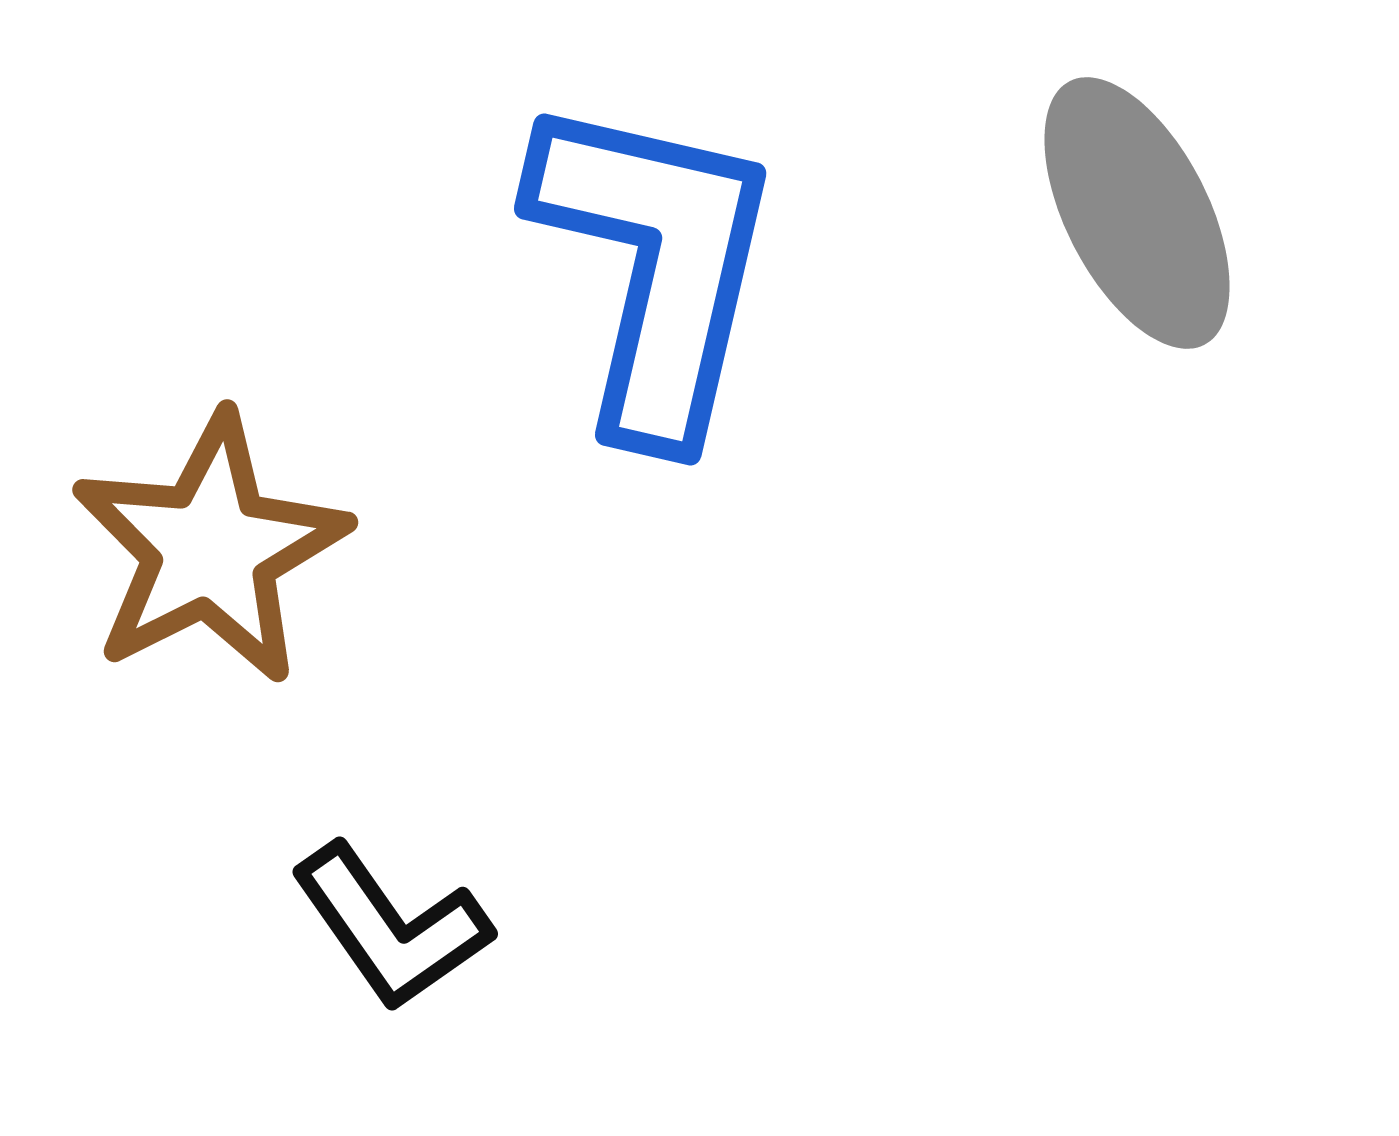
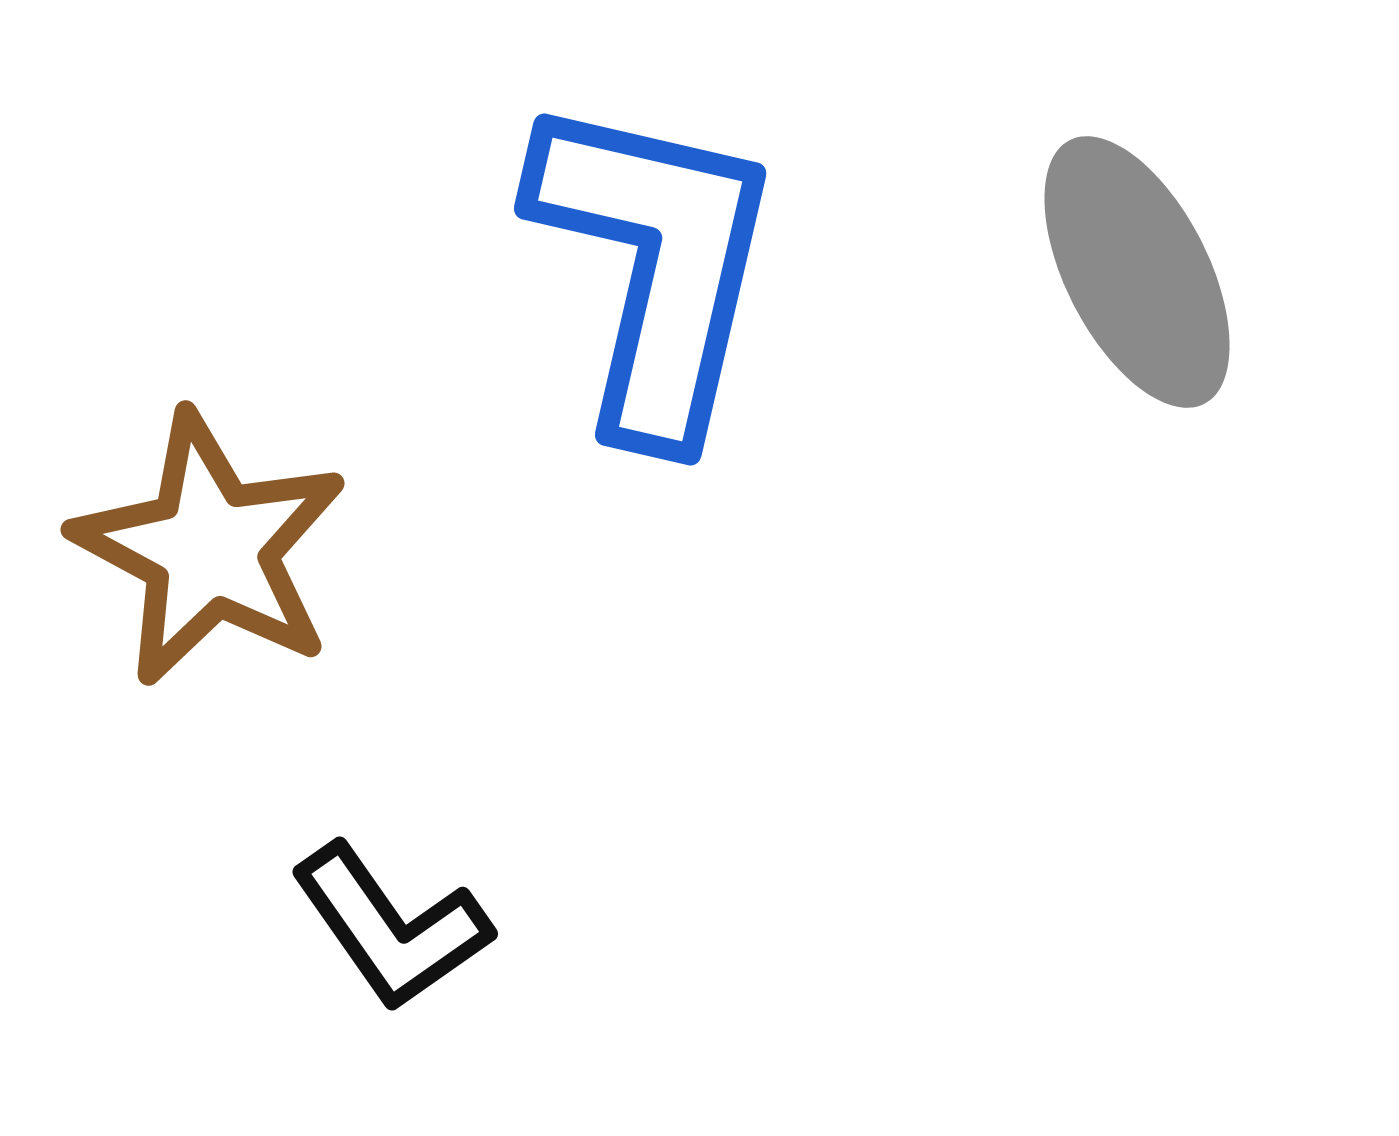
gray ellipse: moved 59 px down
brown star: rotated 17 degrees counterclockwise
